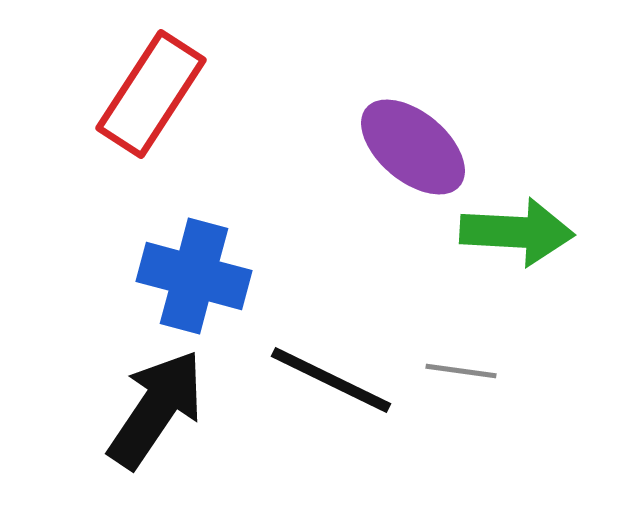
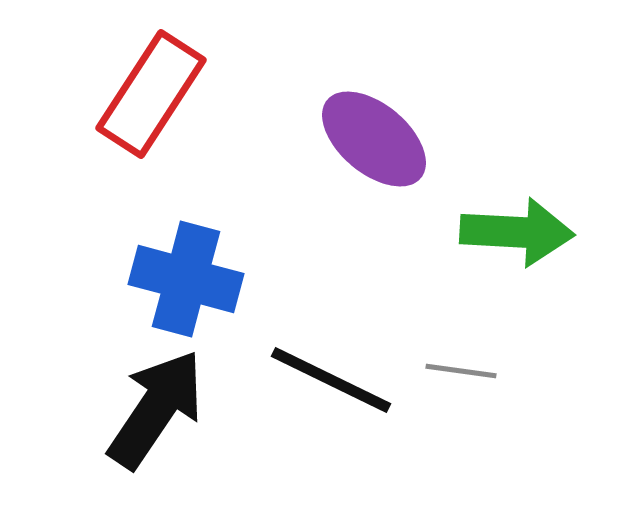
purple ellipse: moved 39 px left, 8 px up
blue cross: moved 8 px left, 3 px down
